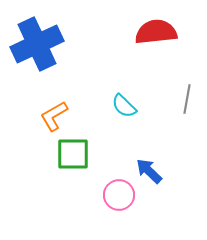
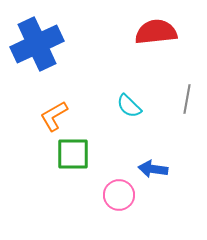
cyan semicircle: moved 5 px right
blue arrow: moved 4 px right, 2 px up; rotated 36 degrees counterclockwise
